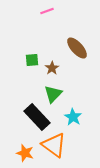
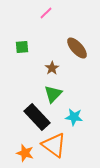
pink line: moved 1 px left, 2 px down; rotated 24 degrees counterclockwise
green square: moved 10 px left, 13 px up
cyan star: moved 1 px right; rotated 24 degrees counterclockwise
